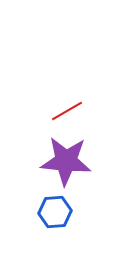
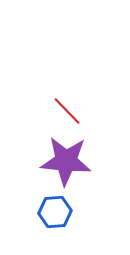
red line: rotated 76 degrees clockwise
